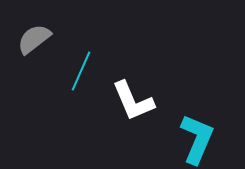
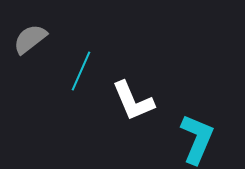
gray semicircle: moved 4 px left
